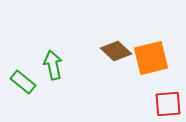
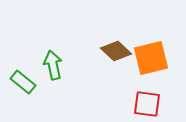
red square: moved 21 px left; rotated 12 degrees clockwise
